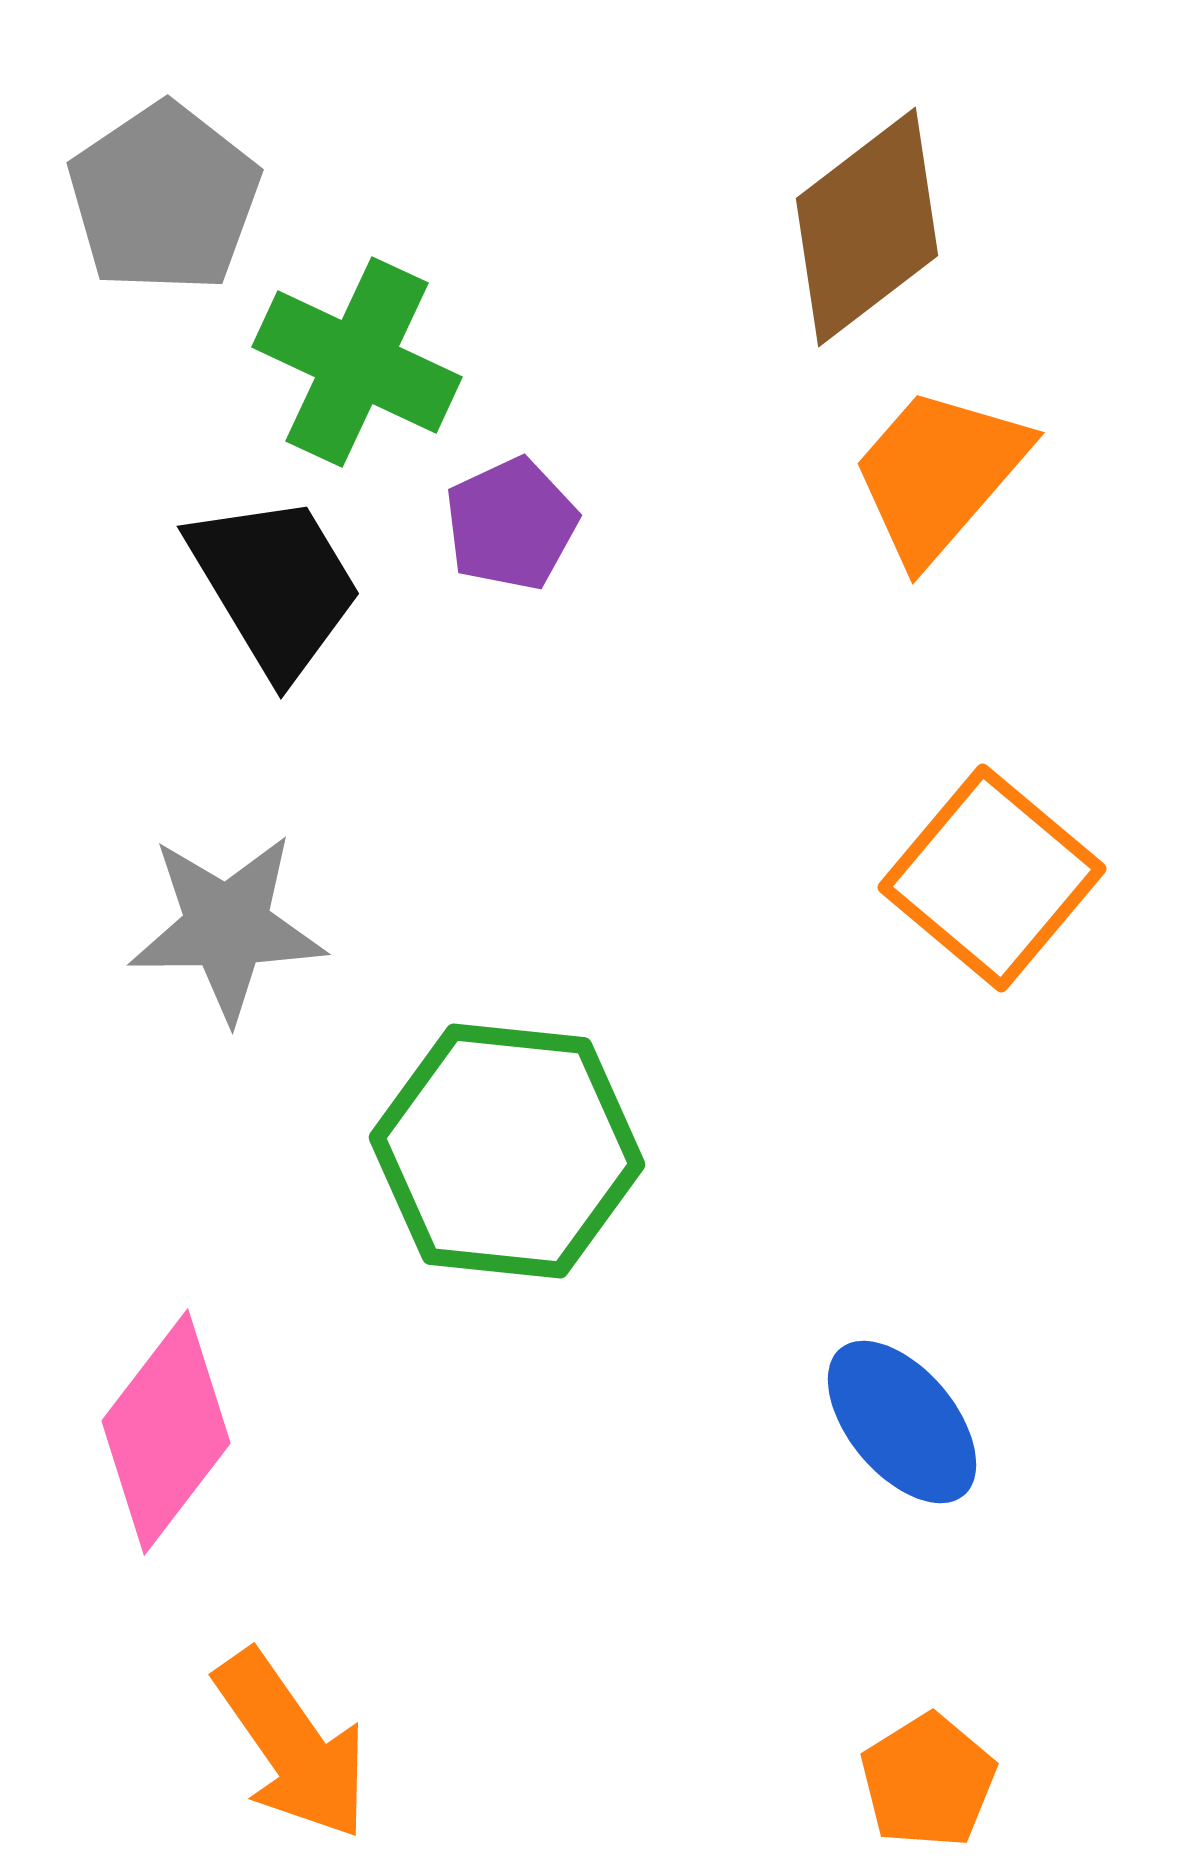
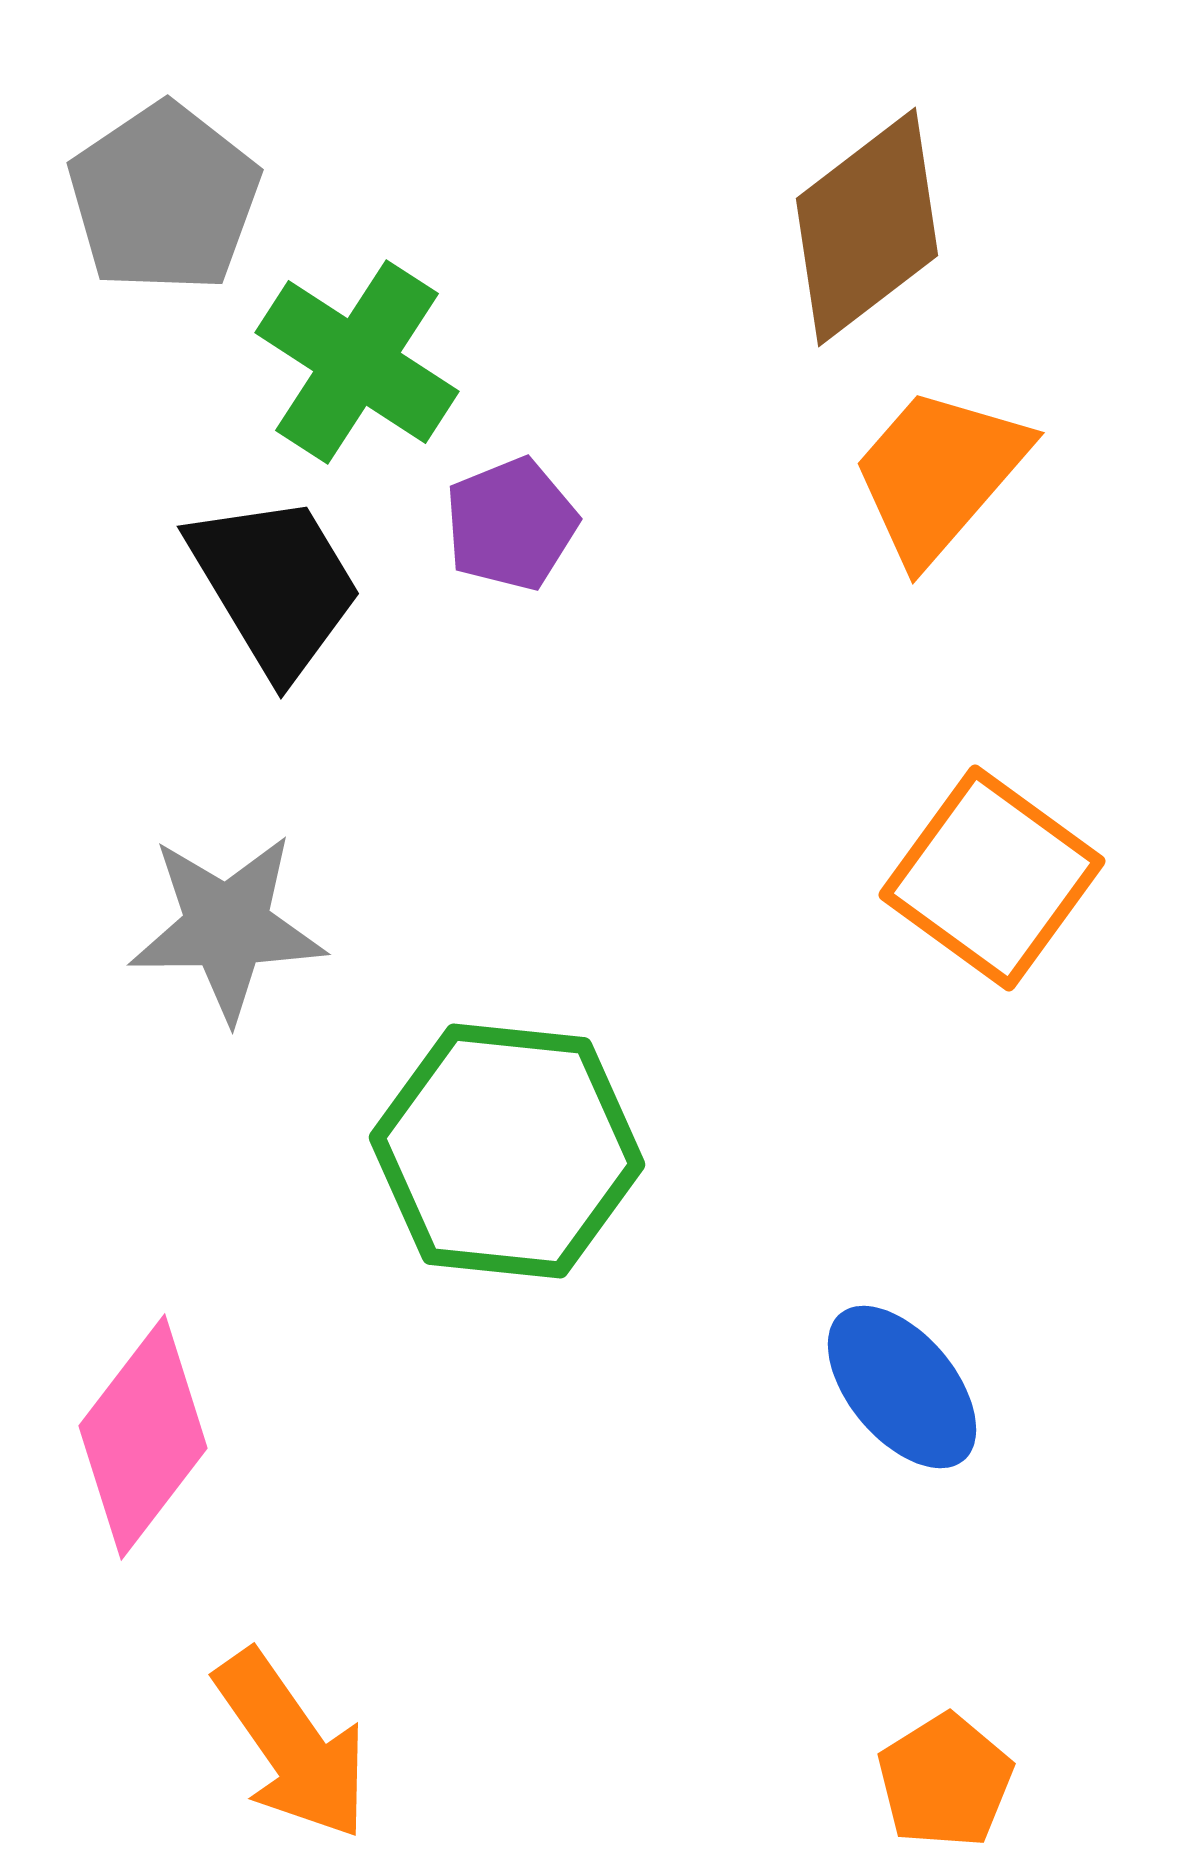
green cross: rotated 8 degrees clockwise
purple pentagon: rotated 3 degrees clockwise
orange square: rotated 4 degrees counterclockwise
blue ellipse: moved 35 px up
pink diamond: moved 23 px left, 5 px down
orange pentagon: moved 17 px right
